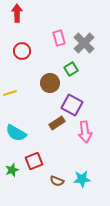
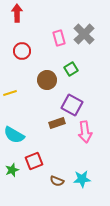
gray cross: moved 9 px up
brown circle: moved 3 px left, 3 px up
brown rectangle: rotated 14 degrees clockwise
cyan semicircle: moved 2 px left, 2 px down
